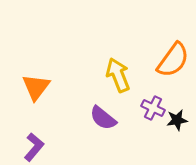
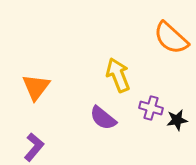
orange semicircle: moved 2 px left, 22 px up; rotated 96 degrees clockwise
purple cross: moved 2 px left; rotated 10 degrees counterclockwise
